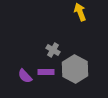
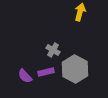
yellow arrow: rotated 36 degrees clockwise
purple rectangle: rotated 14 degrees counterclockwise
